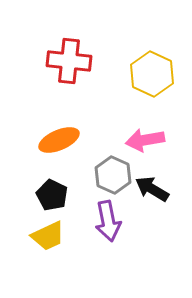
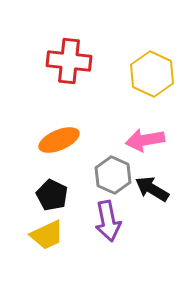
yellow trapezoid: moved 1 px left, 1 px up
